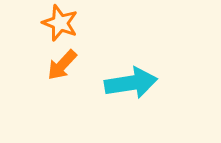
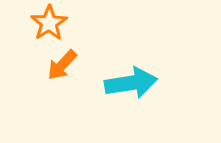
orange star: moved 11 px left; rotated 18 degrees clockwise
